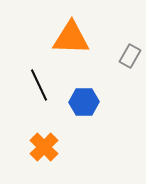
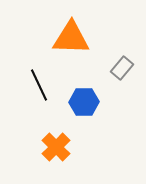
gray rectangle: moved 8 px left, 12 px down; rotated 10 degrees clockwise
orange cross: moved 12 px right
